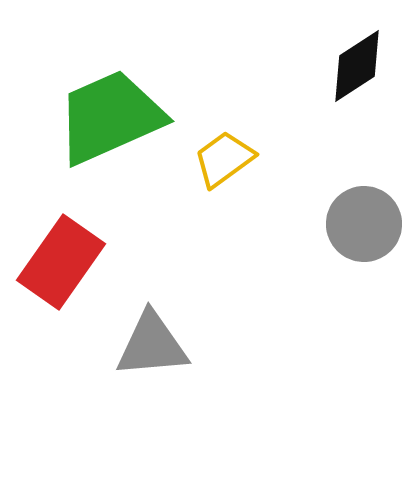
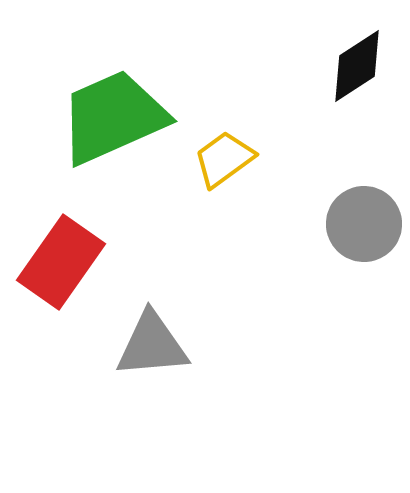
green trapezoid: moved 3 px right
